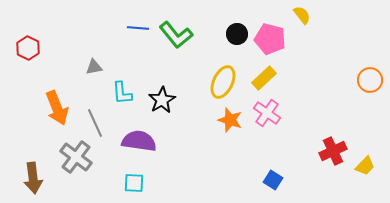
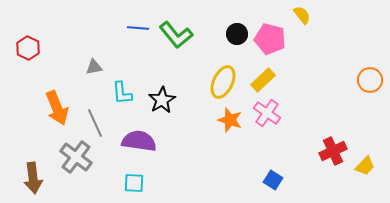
yellow rectangle: moved 1 px left, 2 px down
